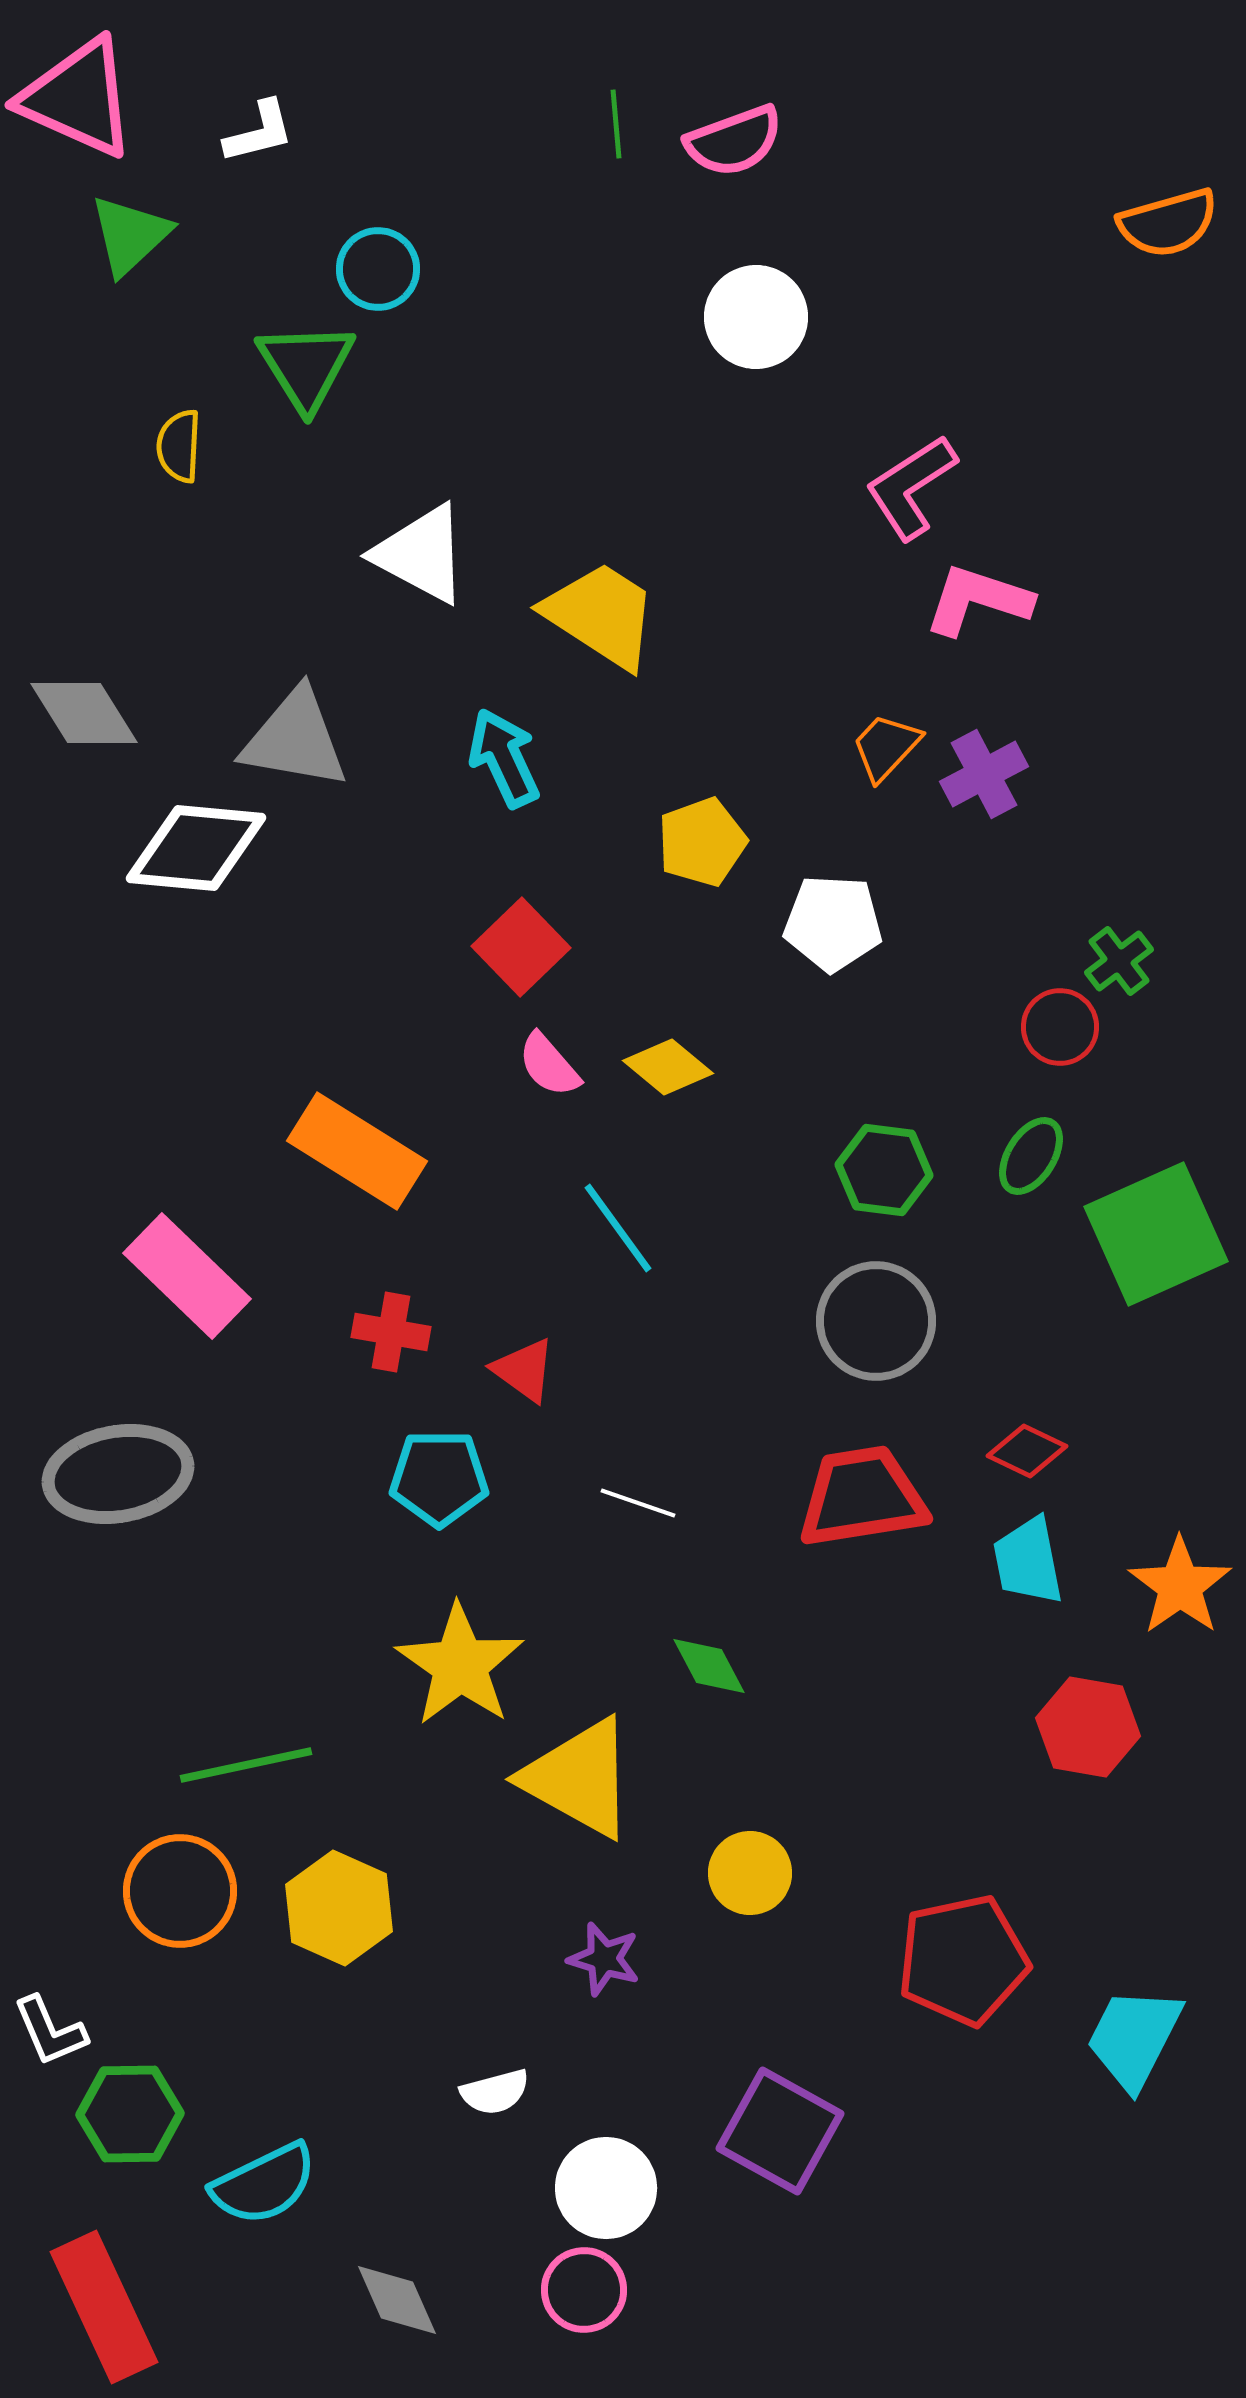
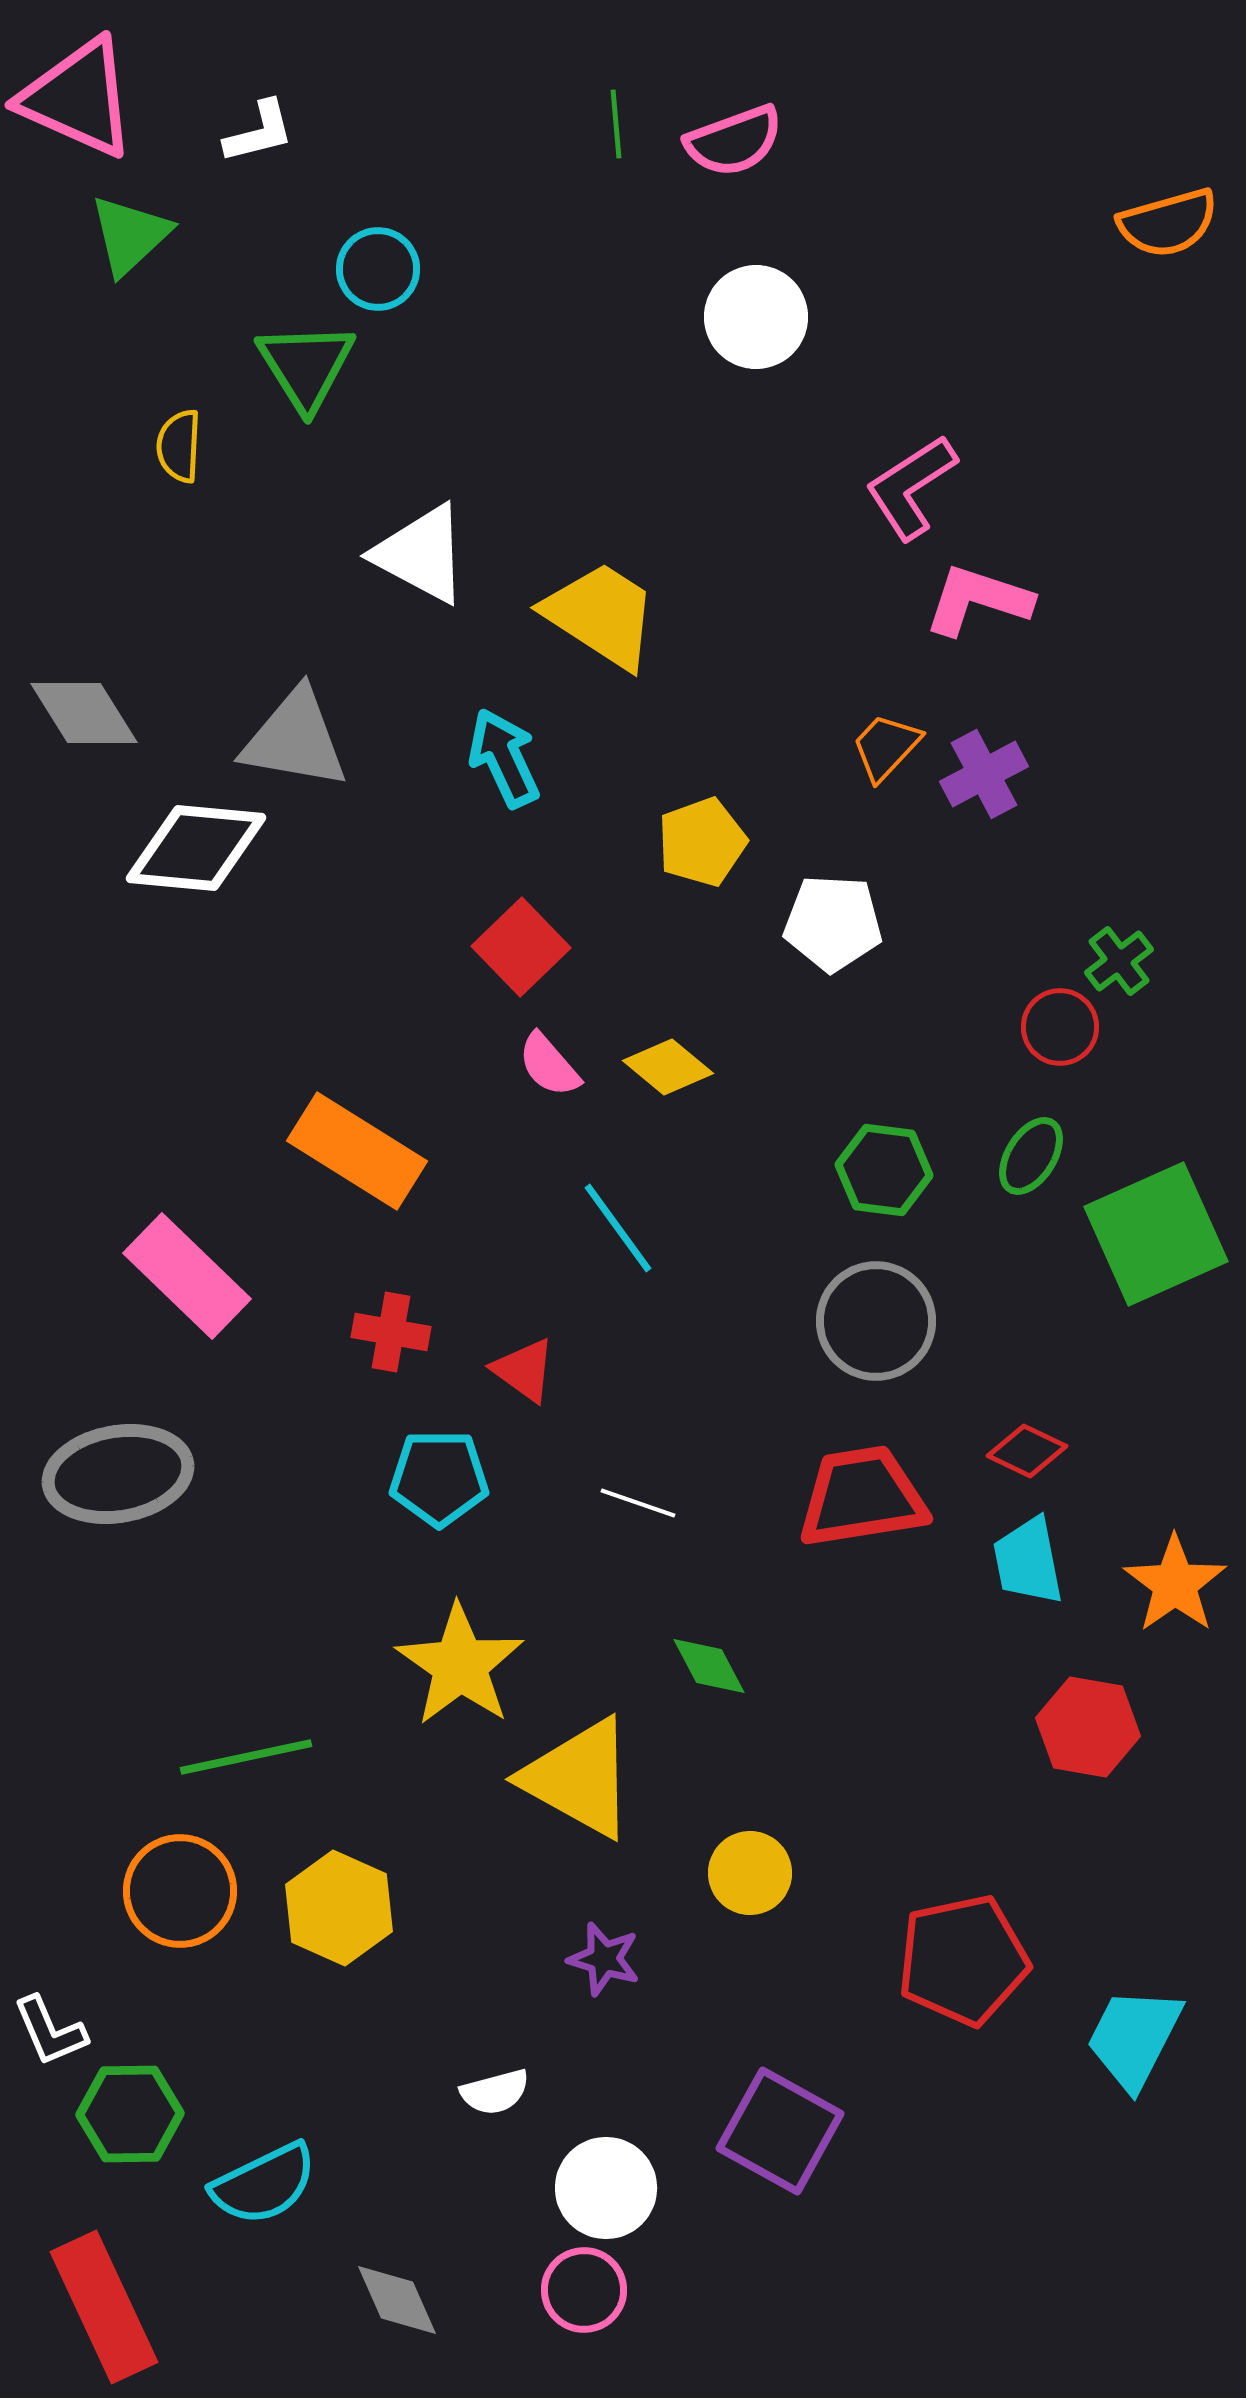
orange star at (1180, 1586): moved 5 px left, 2 px up
green line at (246, 1765): moved 8 px up
